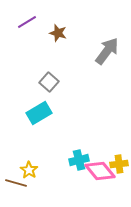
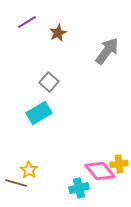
brown star: rotated 30 degrees clockwise
cyan cross: moved 28 px down
